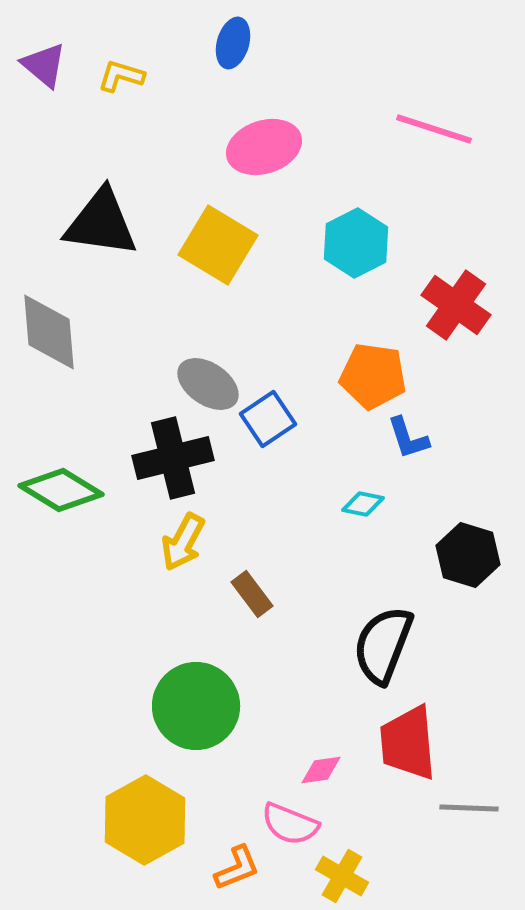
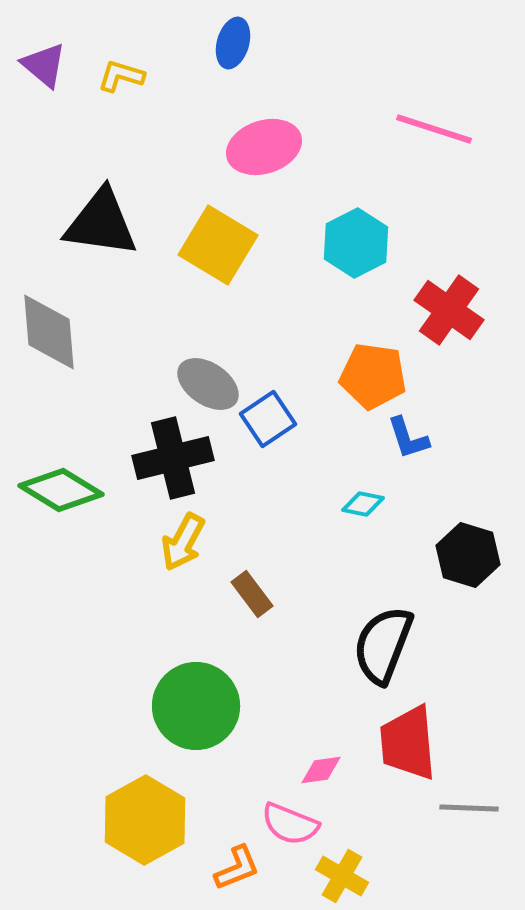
red cross: moved 7 px left, 5 px down
